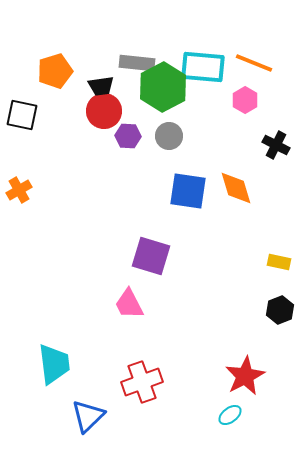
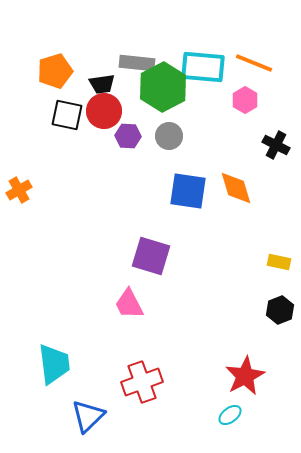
black trapezoid: moved 1 px right, 2 px up
black square: moved 45 px right
